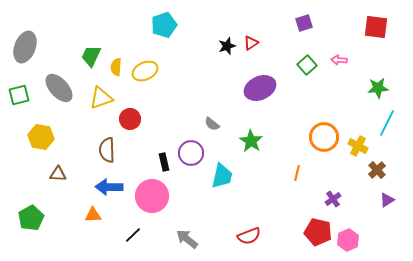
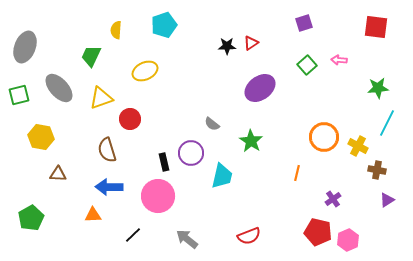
black star at (227, 46): rotated 18 degrees clockwise
yellow semicircle at (116, 67): moved 37 px up
purple ellipse at (260, 88): rotated 12 degrees counterclockwise
brown semicircle at (107, 150): rotated 15 degrees counterclockwise
brown cross at (377, 170): rotated 36 degrees counterclockwise
pink circle at (152, 196): moved 6 px right
